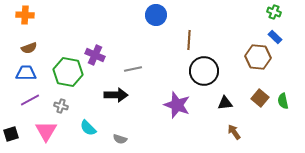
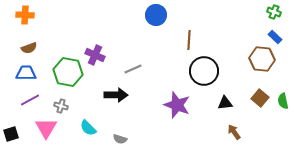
brown hexagon: moved 4 px right, 2 px down
gray line: rotated 12 degrees counterclockwise
pink triangle: moved 3 px up
